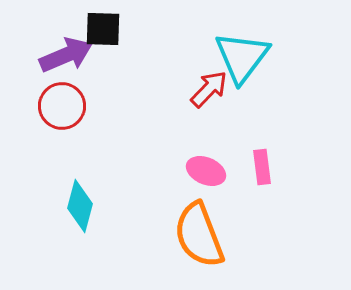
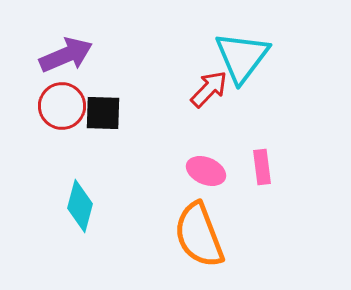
black square: moved 84 px down
